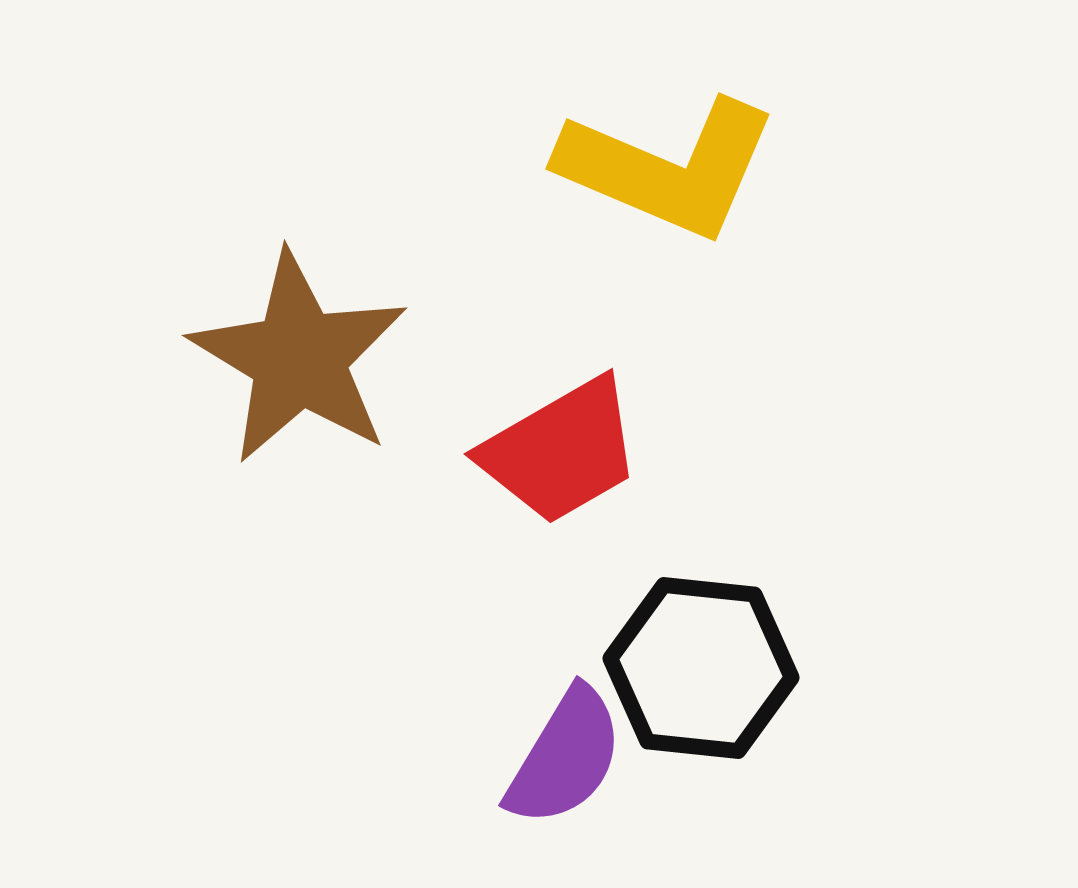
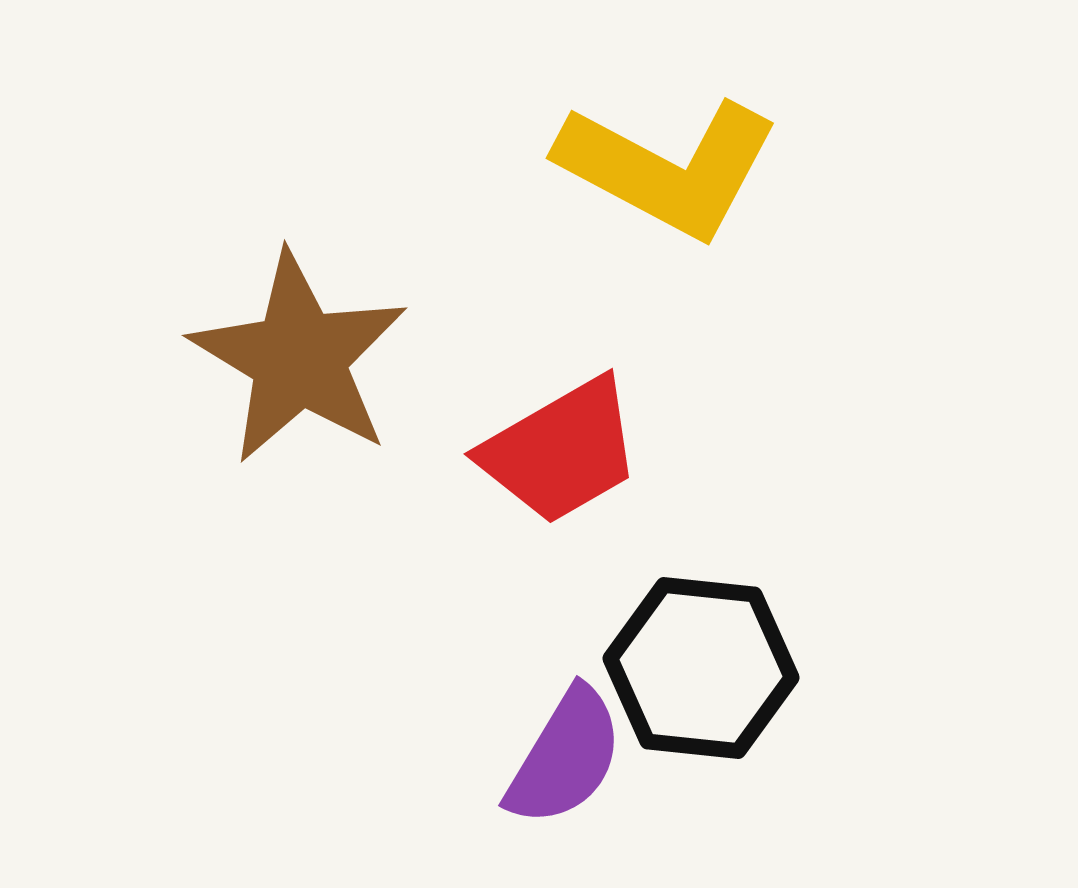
yellow L-shape: rotated 5 degrees clockwise
